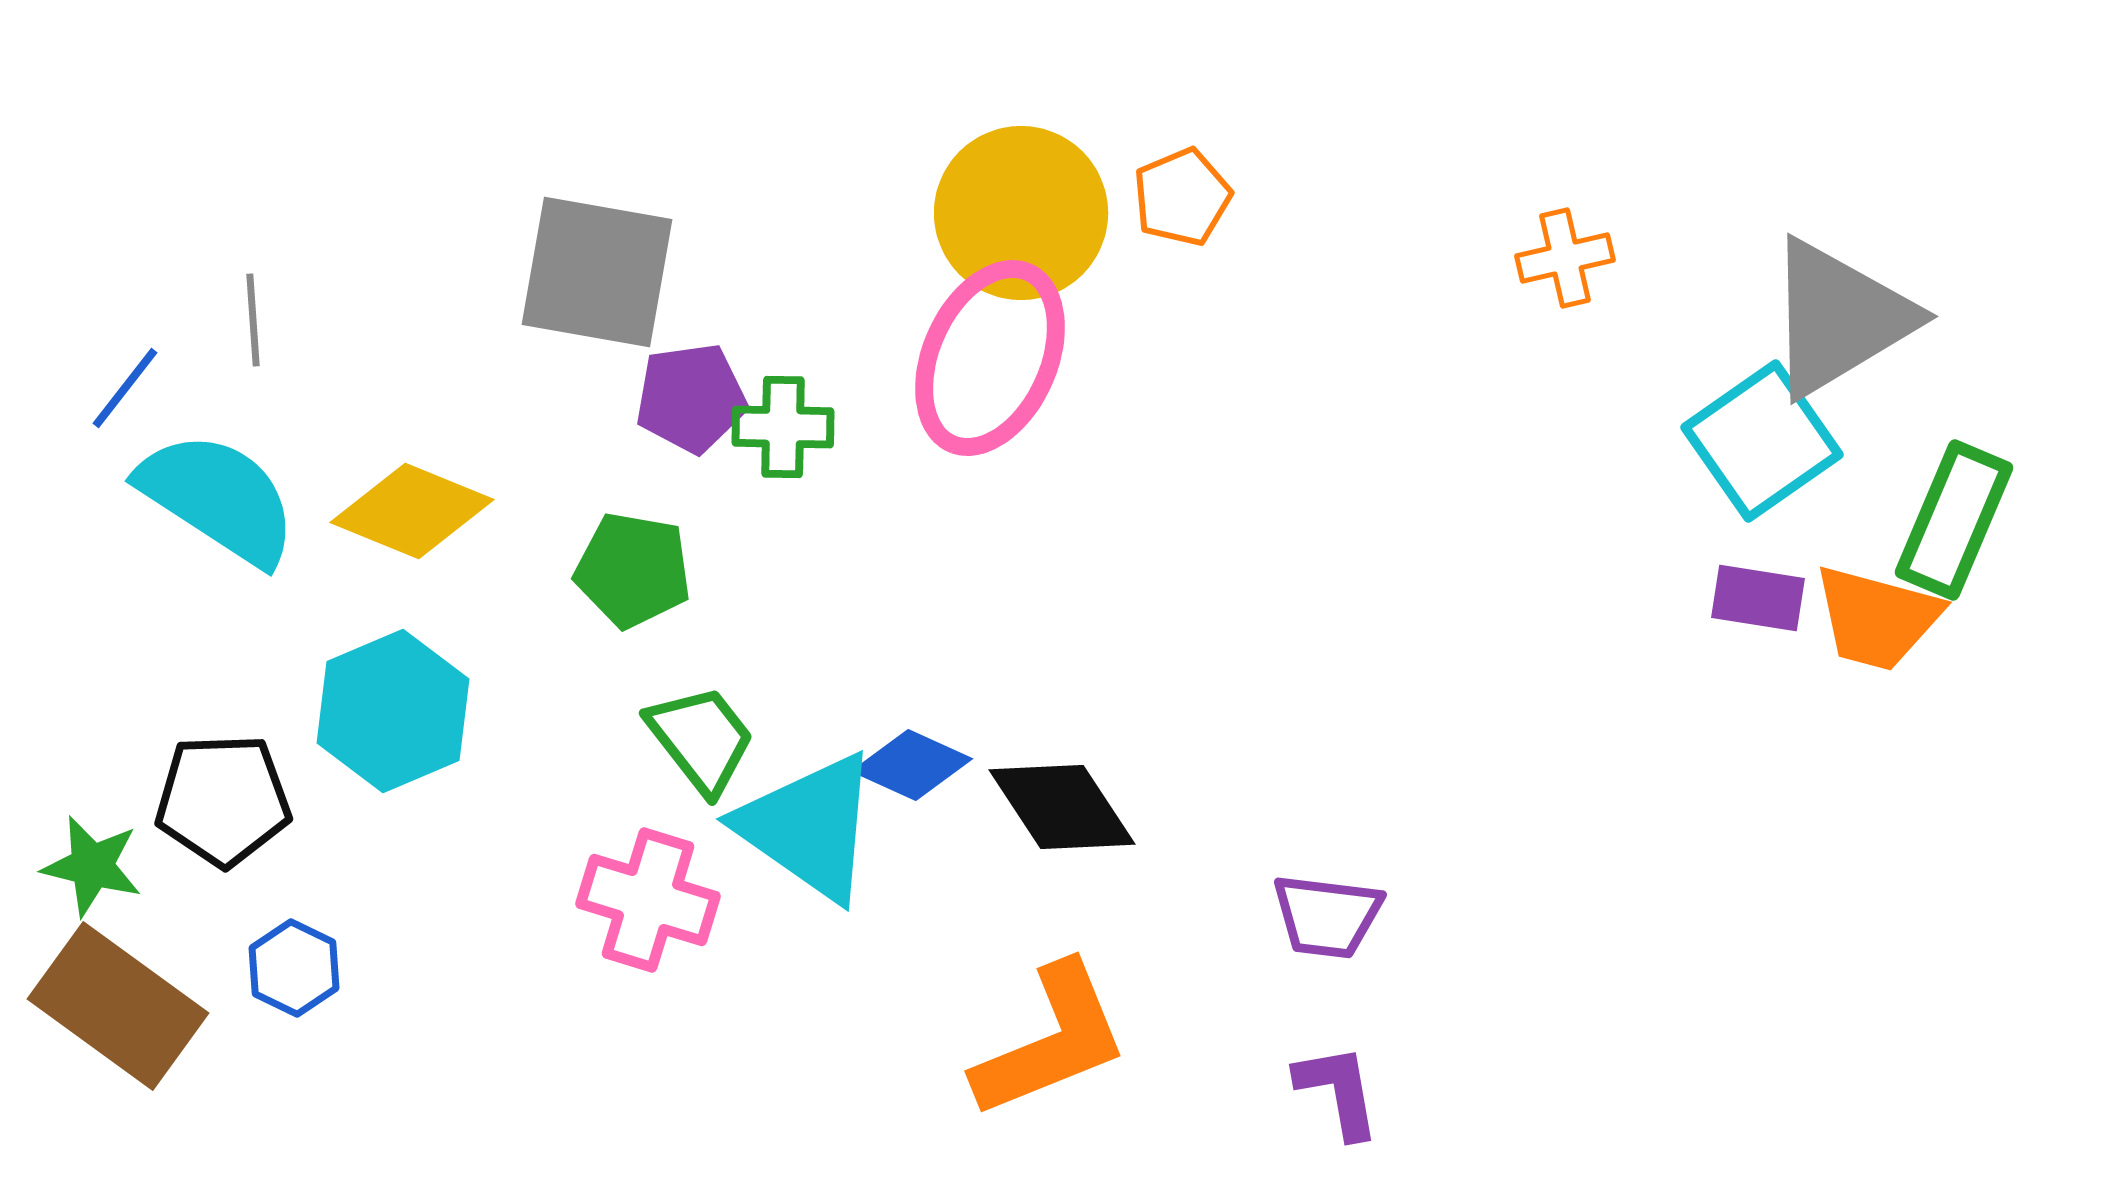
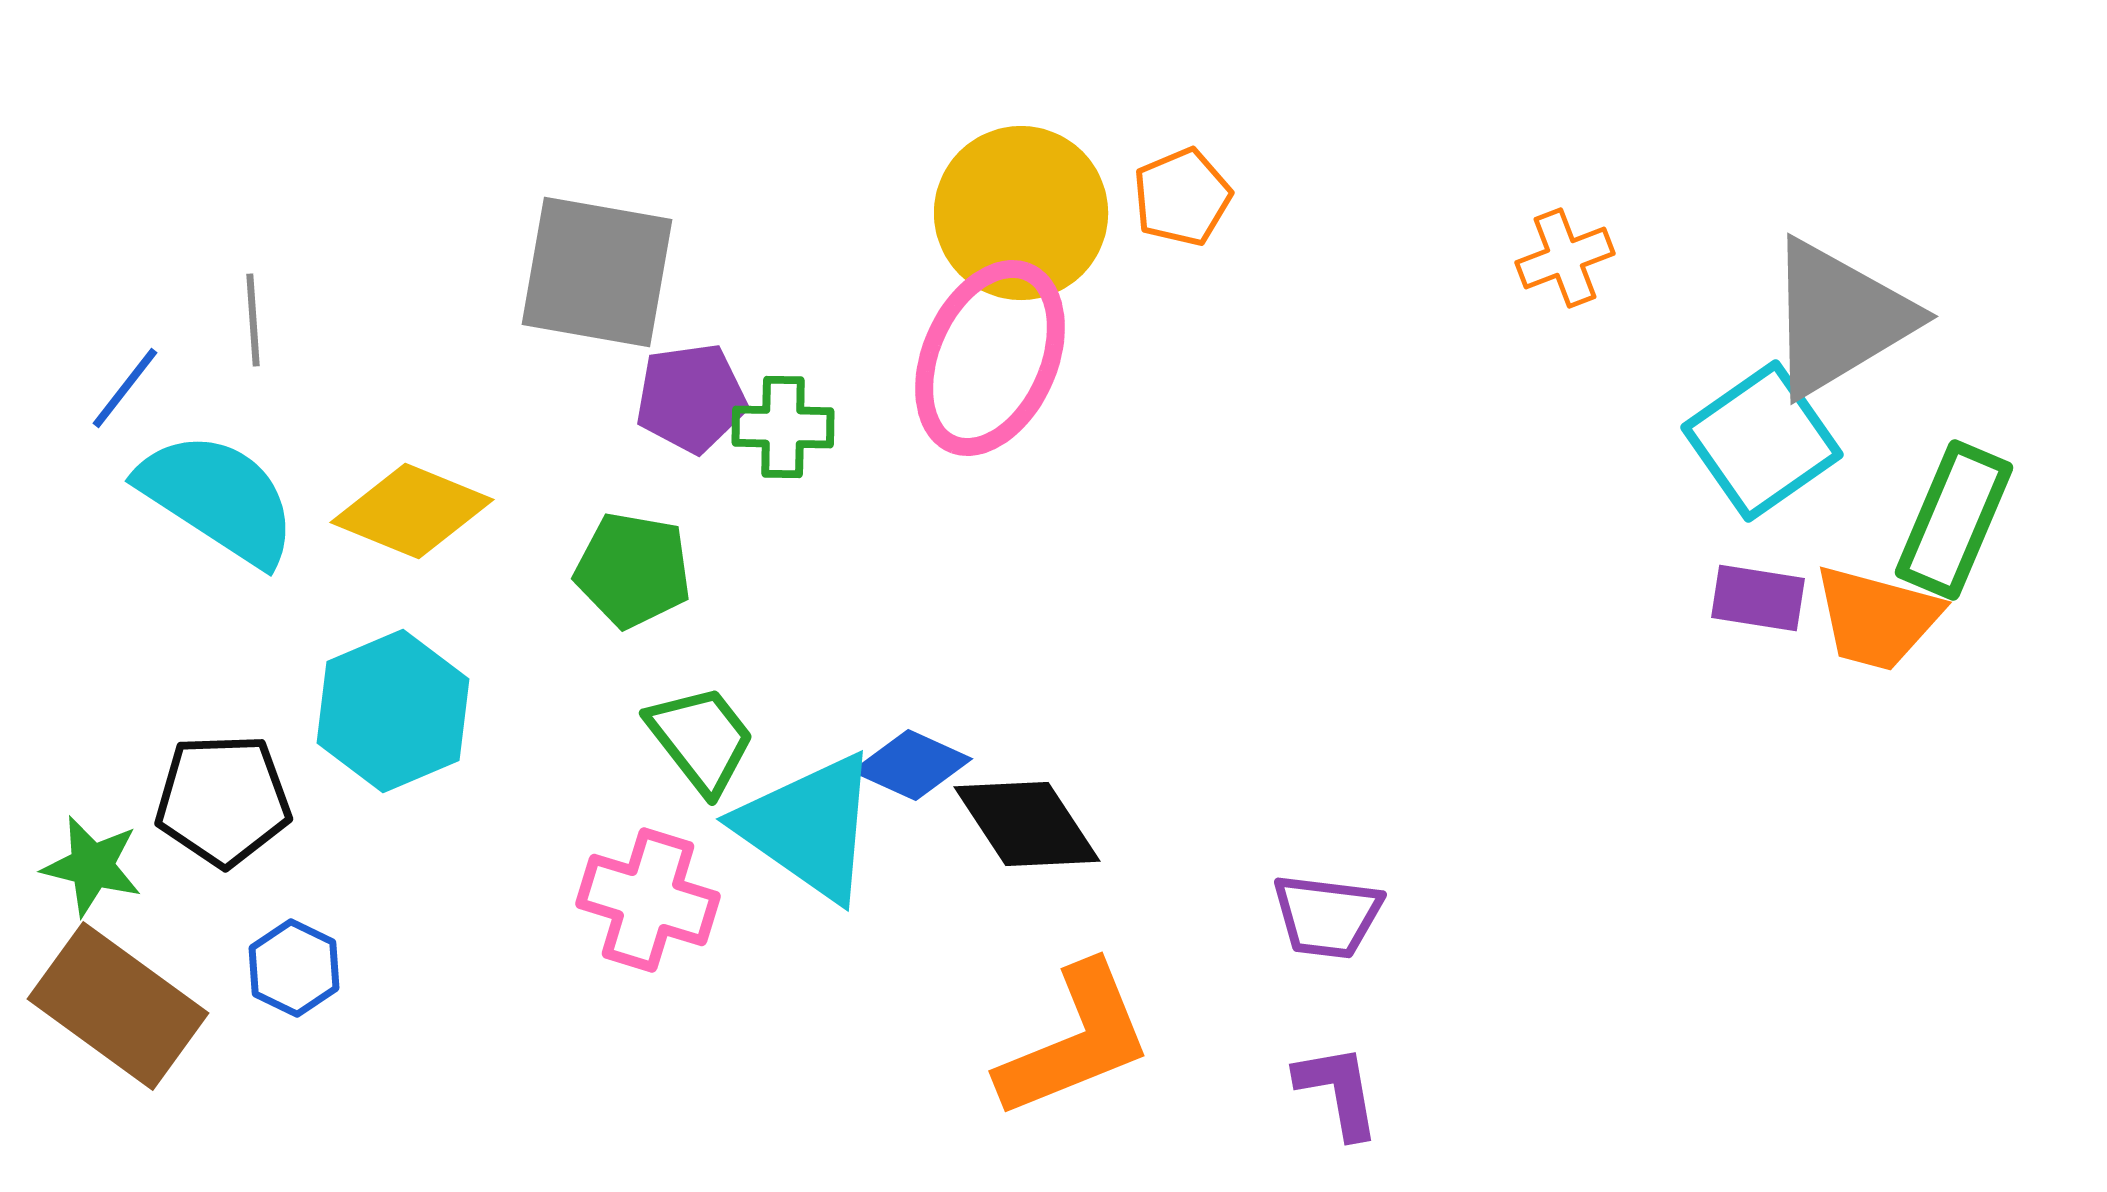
orange cross: rotated 8 degrees counterclockwise
black diamond: moved 35 px left, 17 px down
orange L-shape: moved 24 px right
